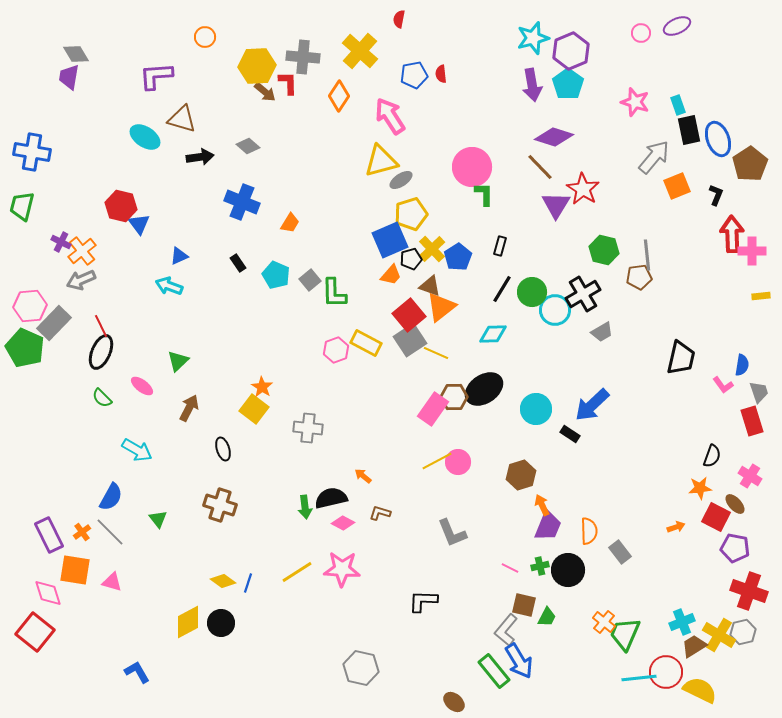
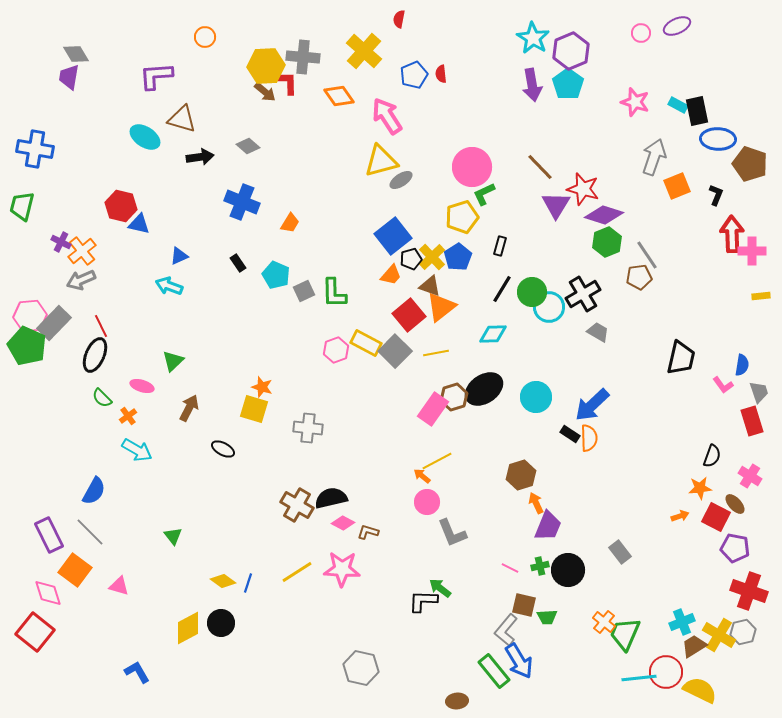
cyan star at (533, 38): rotated 24 degrees counterclockwise
yellow cross at (360, 51): moved 4 px right
yellow hexagon at (257, 66): moved 9 px right
blue pentagon at (414, 75): rotated 12 degrees counterclockwise
orange diamond at (339, 96): rotated 68 degrees counterclockwise
cyan rectangle at (678, 105): rotated 42 degrees counterclockwise
pink arrow at (390, 116): moved 3 px left
black rectangle at (689, 130): moved 8 px right, 19 px up
purple diamond at (554, 137): moved 50 px right, 78 px down
blue ellipse at (718, 139): rotated 68 degrees counterclockwise
blue cross at (32, 152): moved 3 px right, 3 px up
gray arrow at (654, 157): rotated 21 degrees counterclockwise
brown pentagon at (750, 164): rotated 20 degrees counterclockwise
red star at (583, 189): rotated 16 degrees counterclockwise
green L-shape at (484, 194): rotated 115 degrees counterclockwise
yellow pentagon at (411, 214): moved 51 px right, 3 px down
blue triangle at (139, 224): rotated 40 degrees counterclockwise
blue square at (390, 240): moved 3 px right, 4 px up; rotated 15 degrees counterclockwise
yellow cross at (432, 249): moved 8 px down
green hexagon at (604, 250): moved 3 px right, 8 px up; rotated 24 degrees clockwise
gray line at (647, 255): rotated 28 degrees counterclockwise
gray square at (310, 280): moved 6 px left, 11 px down; rotated 15 degrees clockwise
pink hexagon at (30, 306): moved 10 px down
cyan circle at (555, 310): moved 6 px left, 3 px up
gray trapezoid at (602, 332): moved 4 px left; rotated 120 degrees counterclockwise
gray square at (410, 340): moved 15 px left, 11 px down; rotated 12 degrees counterclockwise
green pentagon at (25, 348): moved 2 px right, 2 px up
black ellipse at (101, 352): moved 6 px left, 3 px down
yellow line at (436, 353): rotated 35 degrees counterclockwise
green triangle at (178, 361): moved 5 px left
pink ellipse at (142, 386): rotated 20 degrees counterclockwise
orange star at (262, 387): rotated 15 degrees counterclockwise
brown hexagon at (454, 397): rotated 16 degrees counterclockwise
yellow square at (254, 409): rotated 20 degrees counterclockwise
cyan circle at (536, 409): moved 12 px up
black ellipse at (223, 449): rotated 45 degrees counterclockwise
pink circle at (458, 462): moved 31 px left, 40 px down
orange arrow at (363, 476): moved 59 px right
blue semicircle at (111, 497): moved 17 px left, 6 px up
brown cross at (220, 505): moved 77 px right; rotated 12 degrees clockwise
orange arrow at (542, 505): moved 6 px left, 2 px up
green arrow at (305, 507): moved 135 px right, 81 px down; rotated 135 degrees clockwise
brown L-shape at (380, 513): moved 12 px left, 19 px down
green triangle at (158, 519): moved 15 px right, 17 px down
orange arrow at (676, 527): moved 4 px right, 11 px up
orange semicircle at (589, 531): moved 93 px up
orange cross at (82, 532): moved 46 px right, 116 px up
gray line at (110, 532): moved 20 px left
orange square at (75, 570): rotated 28 degrees clockwise
pink triangle at (112, 582): moved 7 px right, 4 px down
green trapezoid at (547, 617): rotated 60 degrees clockwise
yellow diamond at (188, 622): moved 6 px down
brown ellipse at (454, 702): moved 3 px right, 1 px up; rotated 45 degrees counterclockwise
